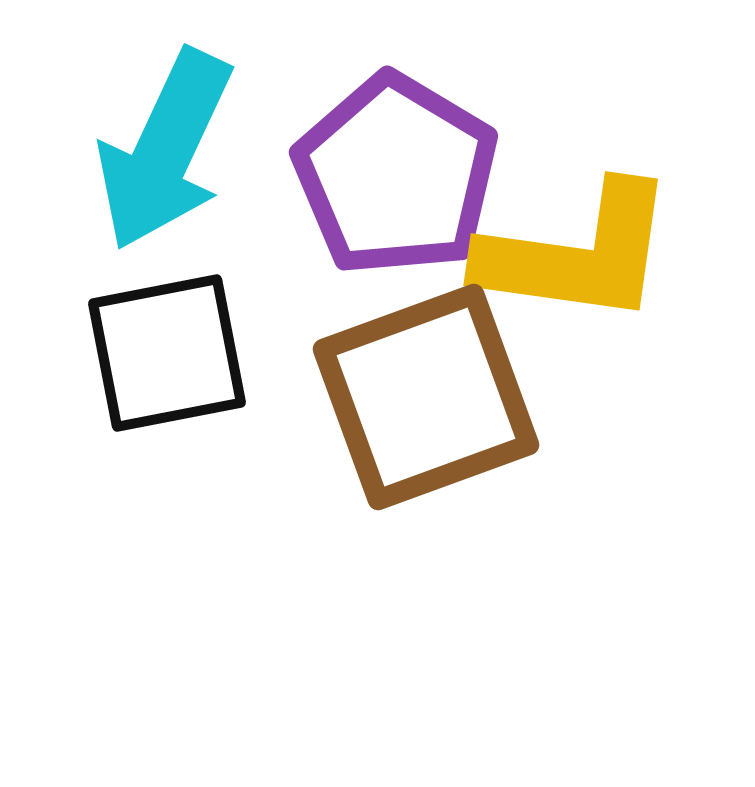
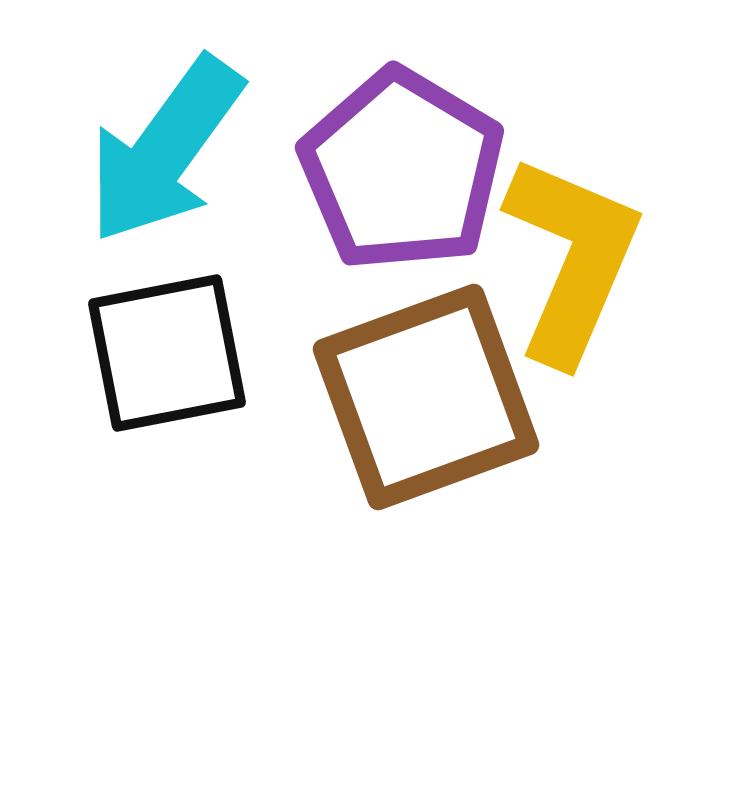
cyan arrow: rotated 11 degrees clockwise
purple pentagon: moved 6 px right, 5 px up
yellow L-shape: moved 5 px left, 5 px down; rotated 75 degrees counterclockwise
